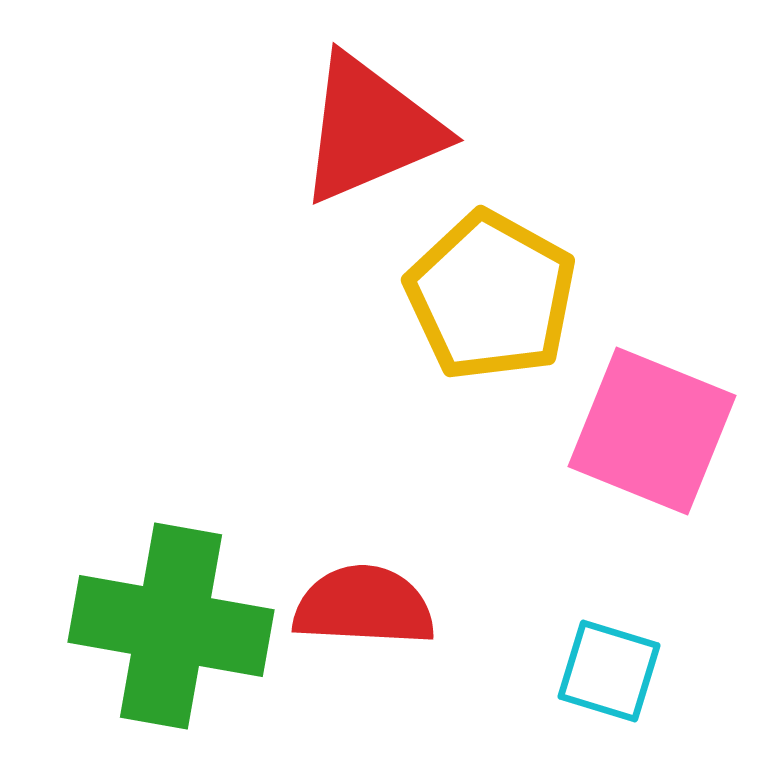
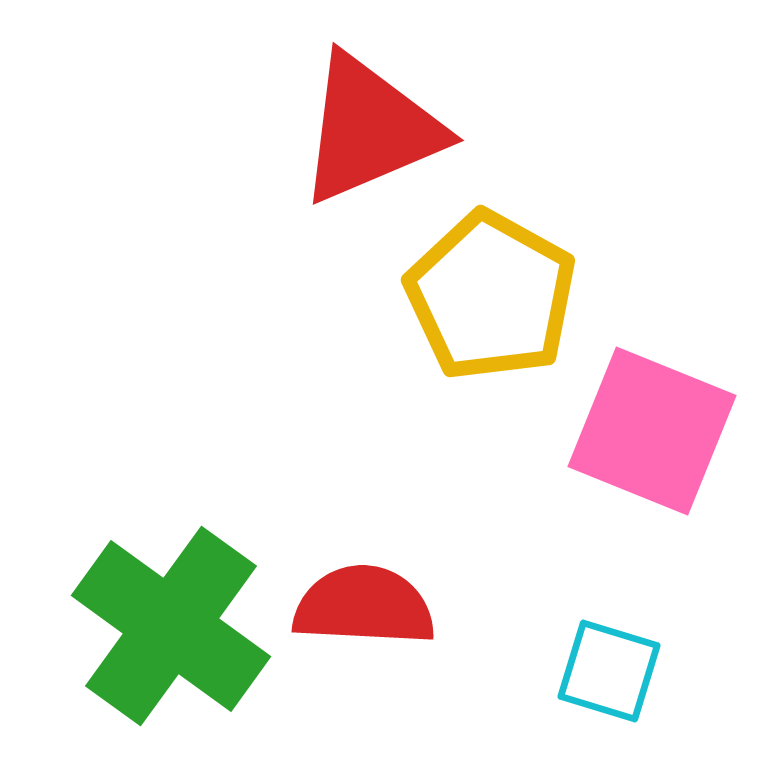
green cross: rotated 26 degrees clockwise
